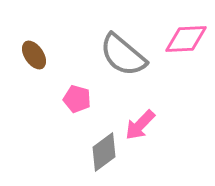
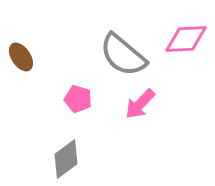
brown ellipse: moved 13 px left, 2 px down
pink pentagon: moved 1 px right
pink arrow: moved 21 px up
gray diamond: moved 38 px left, 7 px down
